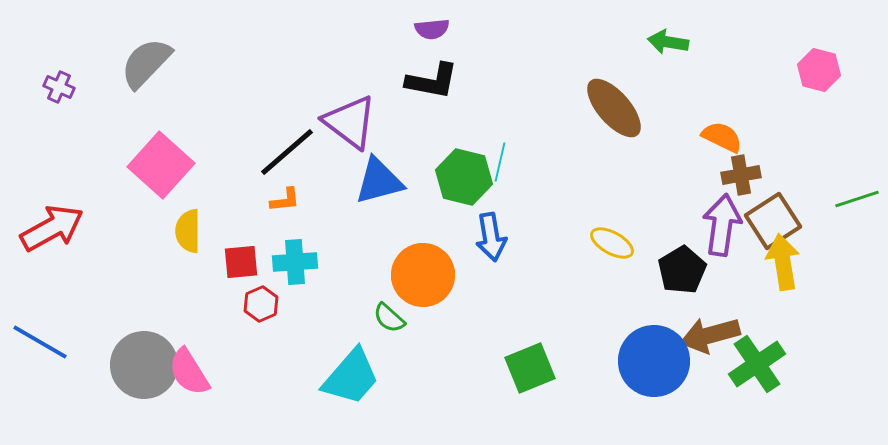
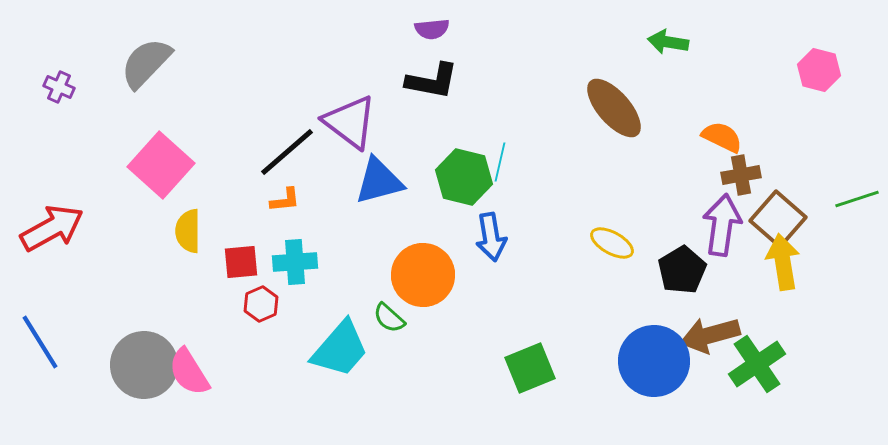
brown square: moved 5 px right, 2 px up; rotated 16 degrees counterclockwise
blue line: rotated 28 degrees clockwise
cyan trapezoid: moved 11 px left, 28 px up
